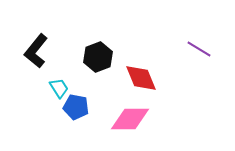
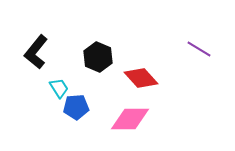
black L-shape: moved 1 px down
black hexagon: rotated 16 degrees counterclockwise
red diamond: rotated 20 degrees counterclockwise
blue pentagon: rotated 15 degrees counterclockwise
